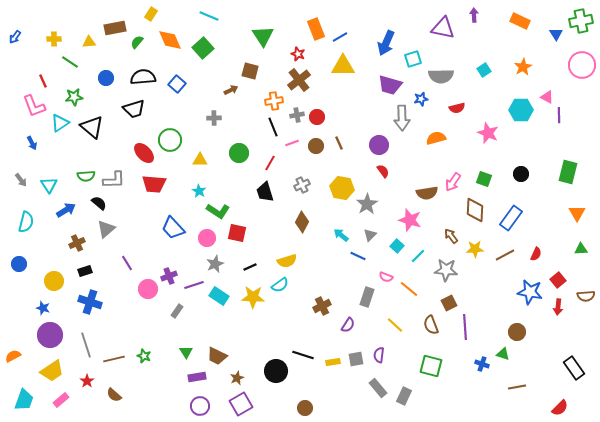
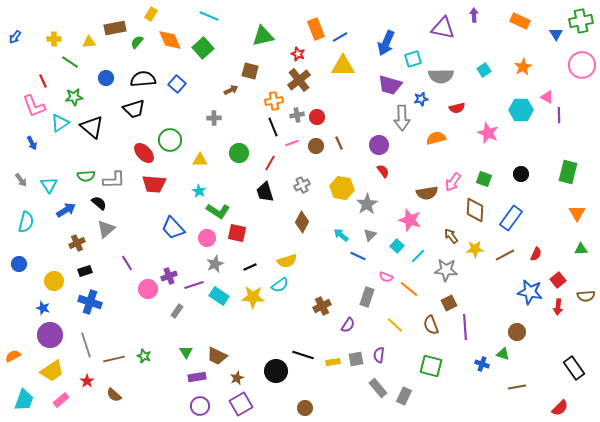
green triangle at (263, 36): rotated 50 degrees clockwise
black semicircle at (143, 77): moved 2 px down
